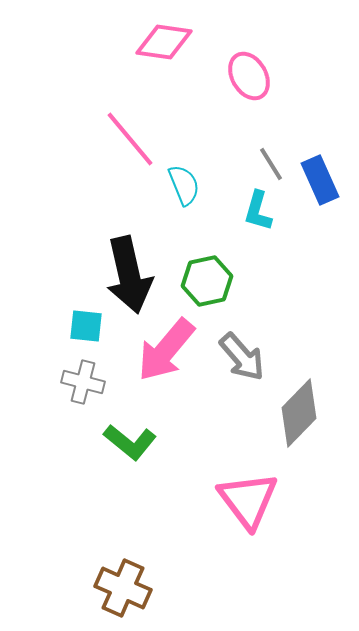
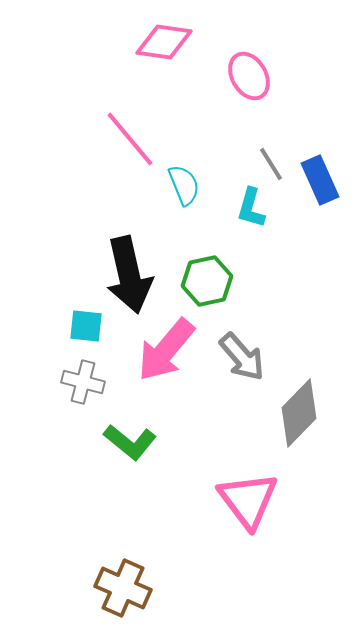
cyan L-shape: moved 7 px left, 3 px up
